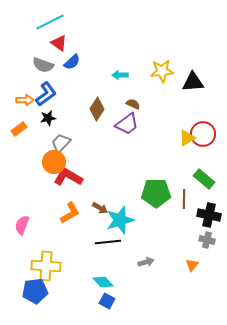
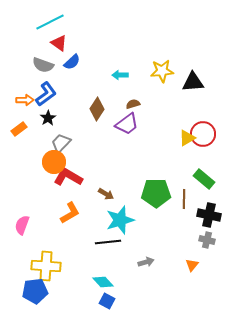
brown semicircle: rotated 40 degrees counterclockwise
black star: rotated 21 degrees counterclockwise
brown arrow: moved 6 px right, 14 px up
